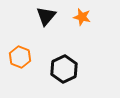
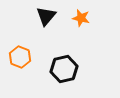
orange star: moved 1 px left, 1 px down
black hexagon: rotated 12 degrees clockwise
